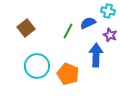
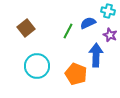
orange pentagon: moved 8 px right
